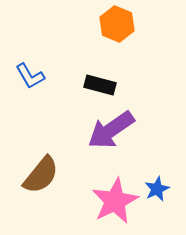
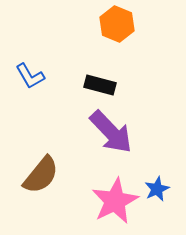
purple arrow: moved 2 px down; rotated 99 degrees counterclockwise
